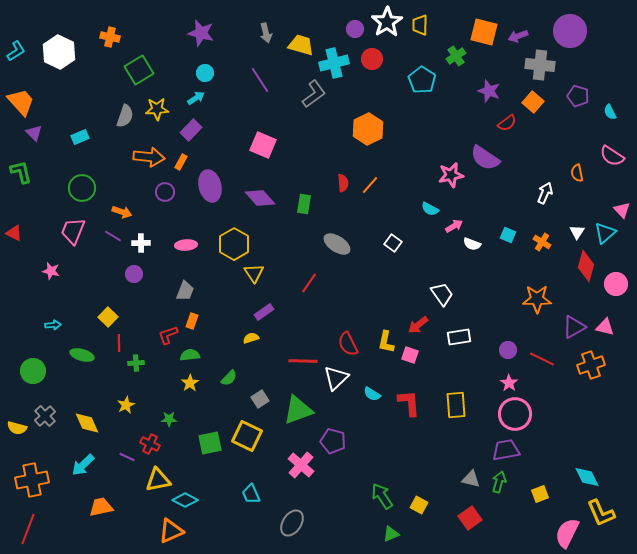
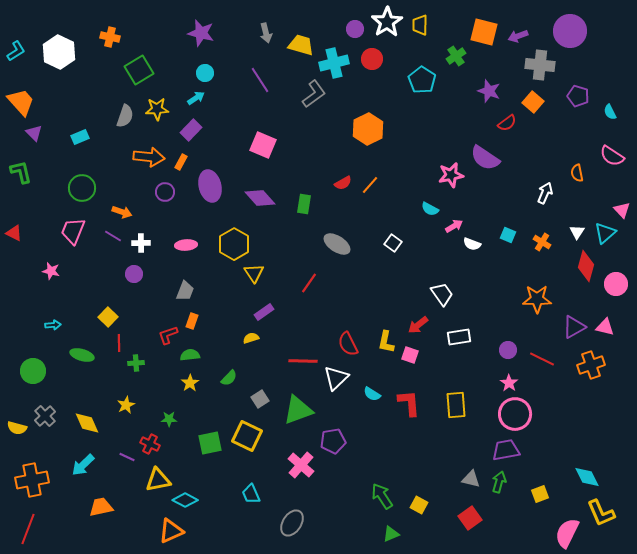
red semicircle at (343, 183): rotated 66 degrees clockwise
purple pentagon at (333, 441): rotated 25 degrees counterclockwise
